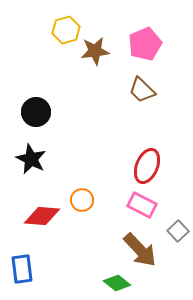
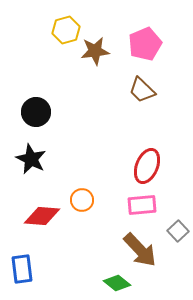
pink rectangle: rotated 32 degrees counterclockwise
